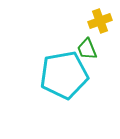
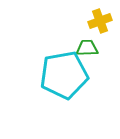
green trapezoid: moved 1 px up; rotated 110 degrees clockwise
